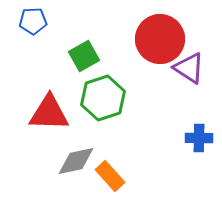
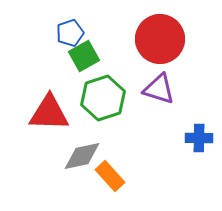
blue pentagon: moved 37 px right, 12 px down; rotated 16 degrees counterclockwise
purple triangle: moved 30 px left, 21 px down; rotated 16 degrees counterclockwise
gray diamond: moved 6 px right, 5 px up
